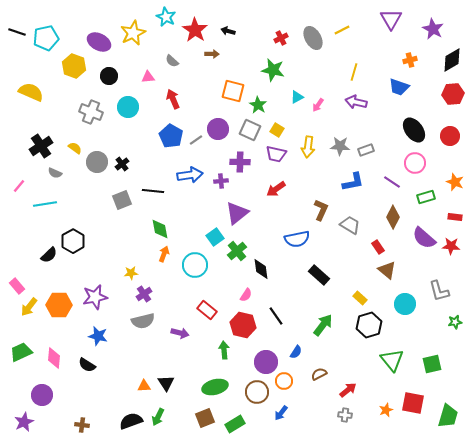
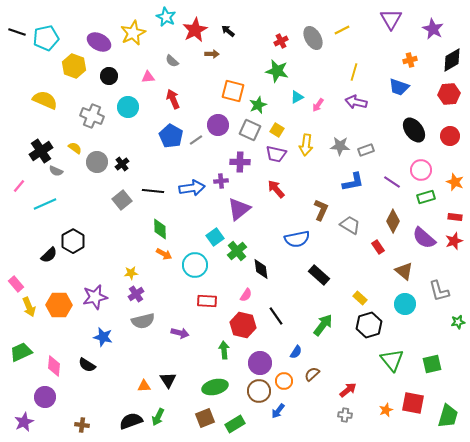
red star at (195, 30): rotated 10 degrees clockwise
black arrow at (228, 31): rotated 24 degrees clockwise
red cross at (281, 38): moved 3 px down
green star at (273, 70): moved 4 px right, 1 px down
yellow semicircle at (31, 92): moved 14 px right, 8 px down
red hexagon at (453, 94): moved 4 px left
green star at (258, 105): rotated 18 degrees clockwise
gray cross at (91, 112): moved 1 px right, 4 px down
purple circle at (218, 129): moved 4 px up
black cross at (41, 146): moved 5 px down
yellow arrow at (308, 147): moved 2 px left, 2 px up
pink circle at (415, 163): moved 6 px right, 7 px down
gray semicircle at (55, 173): moved 1 px right, 2 px up
blue arrow at (190, 175): moved 2 px right, 13 px down
red arrow at (276, 189): rotated 84 degrees clockwise
gray square at (122, 200): rotated 18 degrees counterclockwise
cyan line at (45, 204): rotated 15 degrees counterclockwise
purple triangle at (237, 213): moved 2 px right, 4 px up
brown diamond at (393, 217): moved 4 px down
green diamond at (160, 229): rotated 10 degrees clockwise
red star at (451, 246): moved 3 px right, 5 px up; rotated 24 degrees counterclockwise
orange arrow at (164, 254): rotated 98 degrees clockwise
brown triangle at (387, 270): moved 17 px right, 1 px down
pink rectangle at (17, 286): moved 1 px left, 2 px up
purple cross at (144, 294): moved 8 px left
yellow arrow at (29, 307): rotated 60 degrees counterclockwise
red rectangle at (207, 310): moved 9 px up; rotated 36 degrees counterclockwise
green star at (455, 322): moved 3 px right
blue star at (98, 336): moved 5 px right, 1 px down
pink diamond at (54, 358): moved 8 px down
purple circle at (266, 362): moved 6 px left, 1 px down
brown semicircle at (319, 374): moved 7 px left; rotated 14 degrees counterclockwise
black triangle at (166, 383): moved 2 px right, 3 px up
brown circle at (257, 392): moved 2 px right, 1 px up
purple circle at (42, 395): moved 3 px right, 2 px down
blue arrow at (281, 413): moved 3 px left, 2 px up
